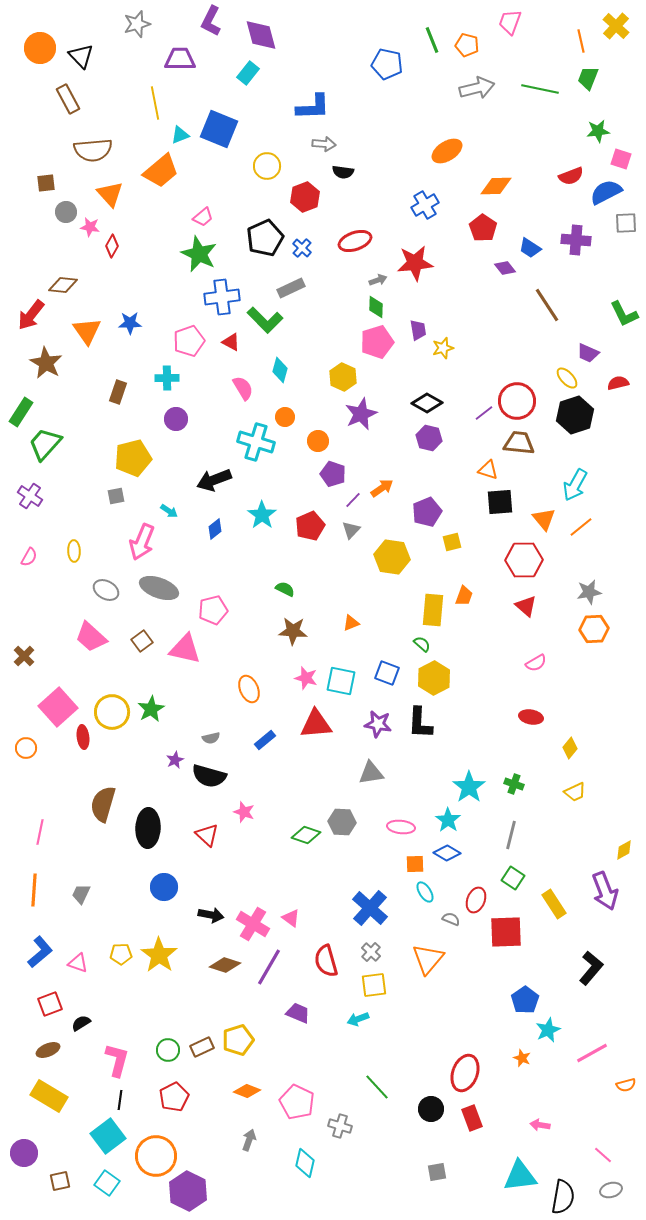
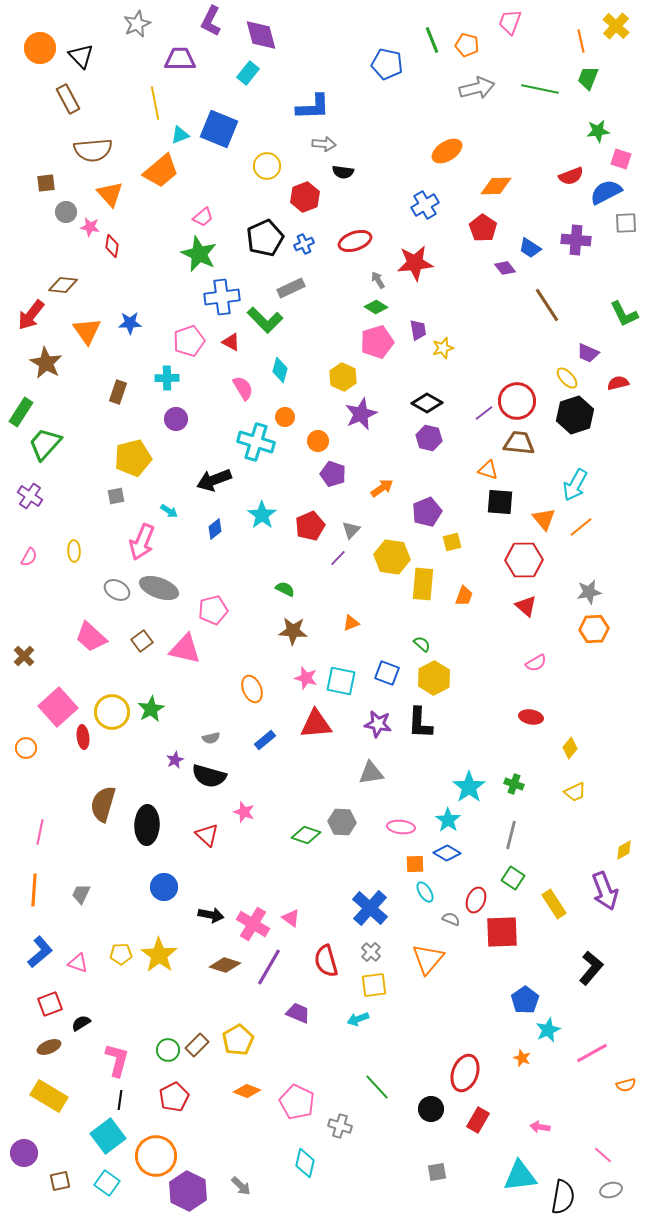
gray star at (137, 24): rotated 8 degrees counterclockwise
red diamond at (112, 246): rotated 20 degrees counterclockwise
blue cross at (302, 248): moved 2 px right, 4 px up; rotated 24 degrees clockwise
gray arrow at (378, 280): rotated 102 degrees counterclockwise
green diamond at (376, 307): rotated 60 degrees counterclockwise
purple line at (353, 500): moved 15 px left, 58 px down
black square at (500, 502): rotated 8 degrees clockwise
gray ellipse at (106, 590): moved 11 px right
yellow rectangle at (433, 610): moved 10 px left, 26 px up
orange ellipse at (249, 689): moved 3 px right
black ellipse at (148, 828): moved 1 px left, 3 px up
red square at (506, 932): moved 4 px left
yellow pentagon at (238, 1040): rotated 12 degrees counterclockwise
brown rectangle at (202, 1047): moved 5 px left, 2 px up; rotated 20 degrees counterclockwise
brown ellipse at (48, 1050): moved 1 px right, 3 px up
red rectangle at (472, 1118): moved 6 px right, 2 px down; rotated 50 degrees clockwise
pink arrow at (540, 1125): moved 2 px down
gray arrow at (249, 1140): moved 8 px left, 46 px down; rotated 115 degrees clockwise
